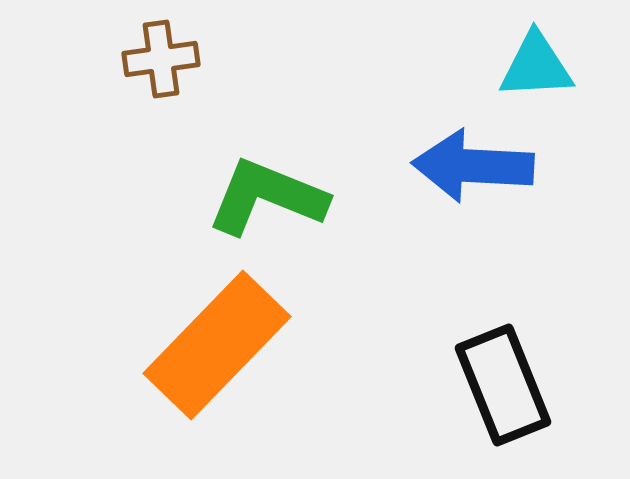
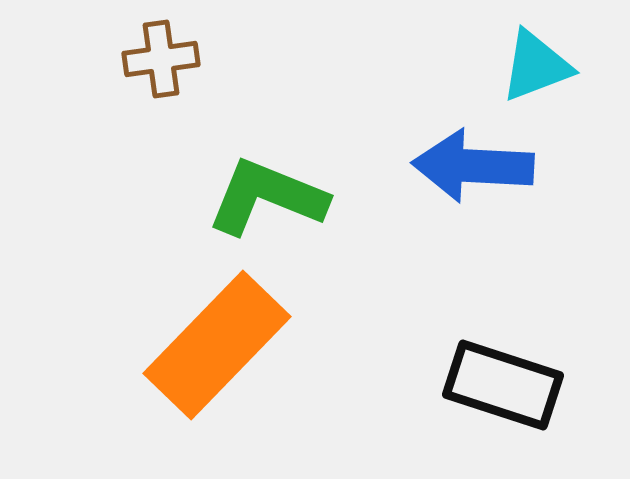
cyan triangle: rotated 18 degrees counterclockwise
black rectangle: rotated 50 degrees counterclockwise
